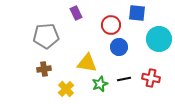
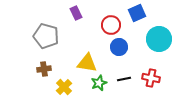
blue square: rotated 30 degrees counterclockwise
gray pentagon: rotated 20 degrees clockwise
green star: moved 1 px left, 1 px up
yellow cross: moved 2 px left, 2 px up
